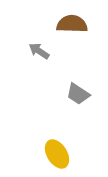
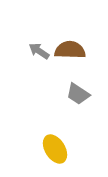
brown semicircle: moved 2 px left, 26 px down
yellow ellipse: moved 2 px left, 5 px up
